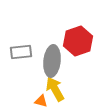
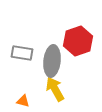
gray rectangle: moved 1 px right, 1 px down; rotated 15 degrees clockwise
orange triangle: moved 18 px left
